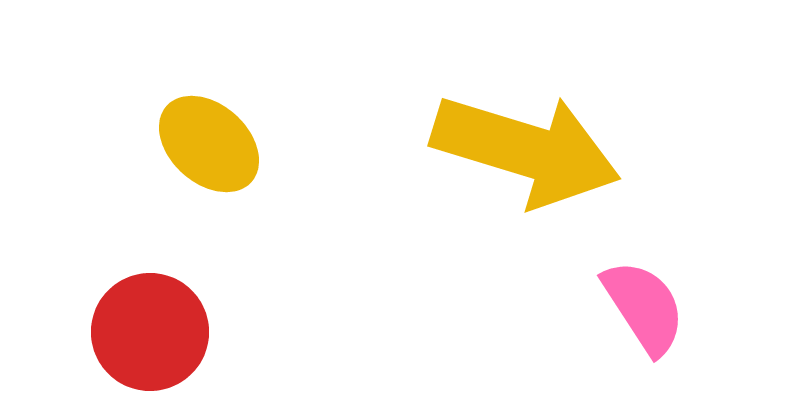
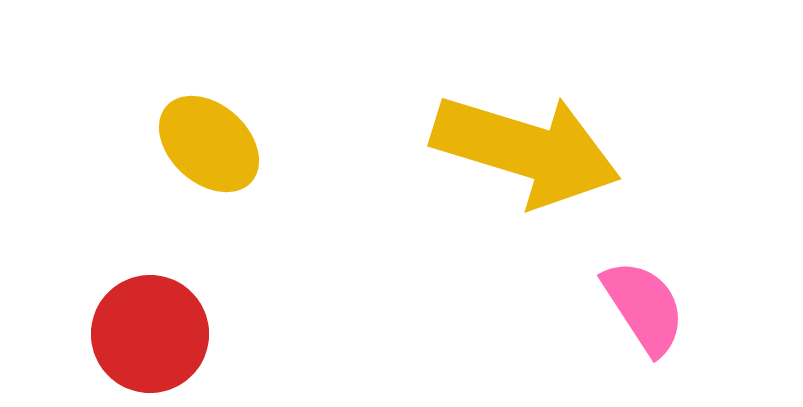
red circle: moved 2 px down
